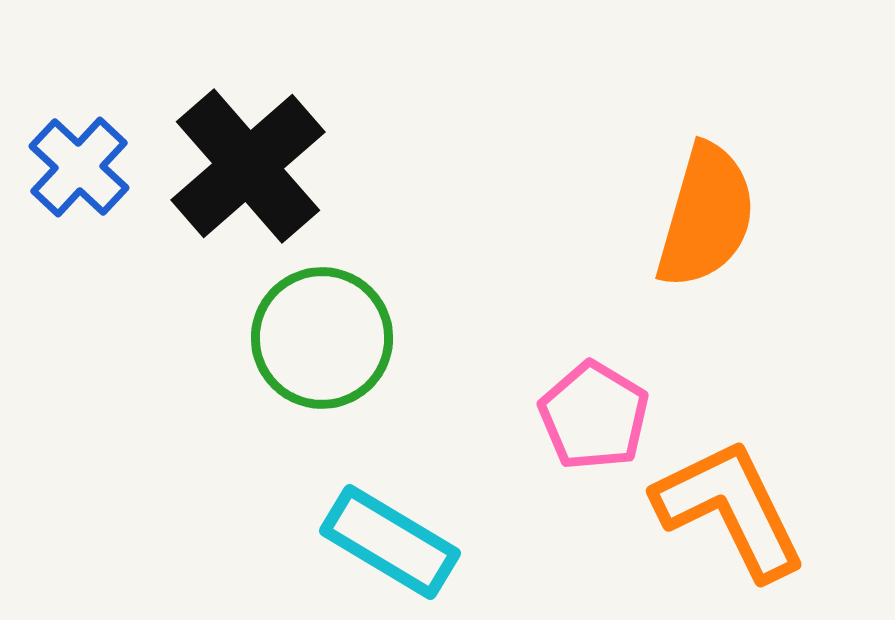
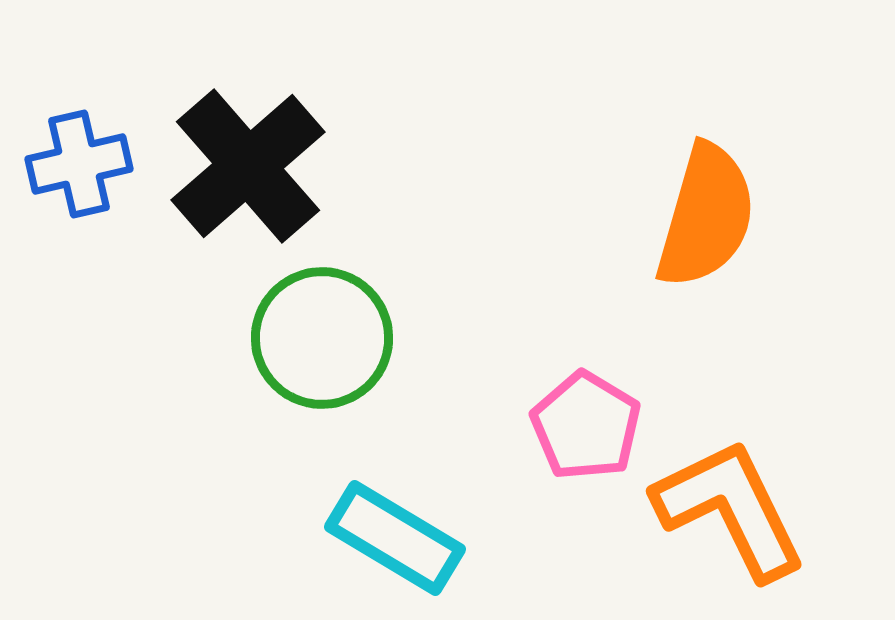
blue cross: moved 3 px up; rotated 34 degrees clockwise
pink pentagon: moved 8 px left, 10 px down
cyan rectangle: moved 5 px right, 4 px up
